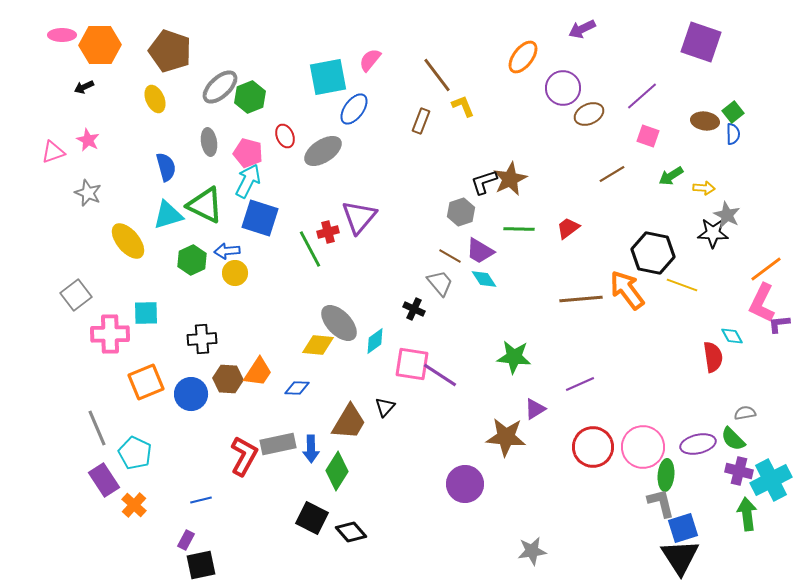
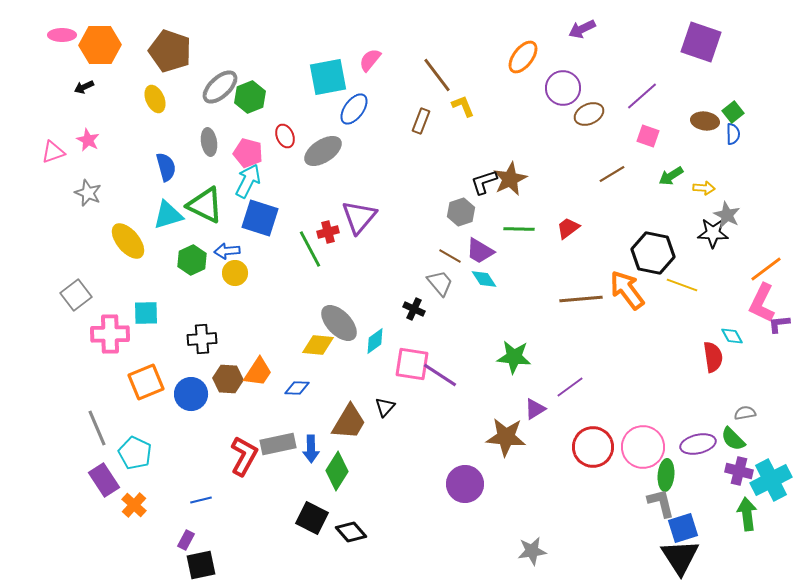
purple line at (580, 384): moved 10 px left, 3 px down; rotated 12 degrees counterclockwise
